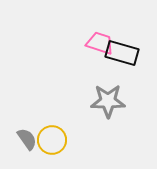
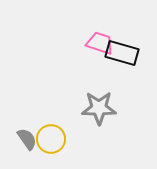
gray star: moved 9 px left, 7 px down
yellow circle: moved 1 px left, 1 px up
